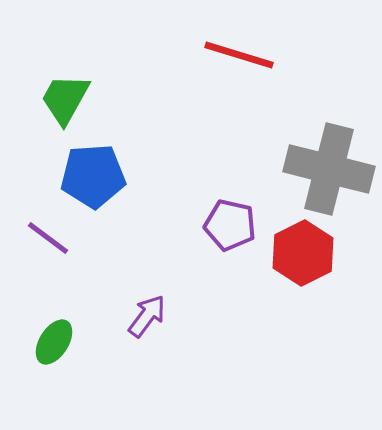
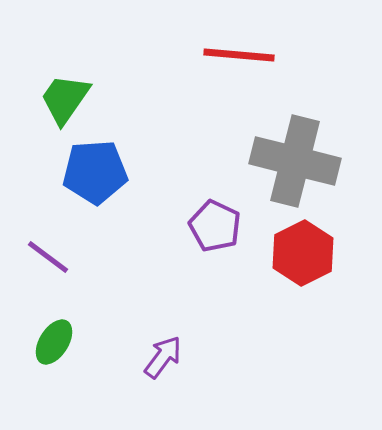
red line: rotated 12 degrees counterclockwise
green trapezoid: rotated 6 degrees clockwise
gray cross: moved 34 px left, 8 px up
blue pentagon: moved 2 px right, 4 px up
purple pentagon: moved 15 px left, 1 px down; rotated 12 degrees clockwise
purple line: moved 19 px down
purple arrow: moved 16 px right, 41 px down
